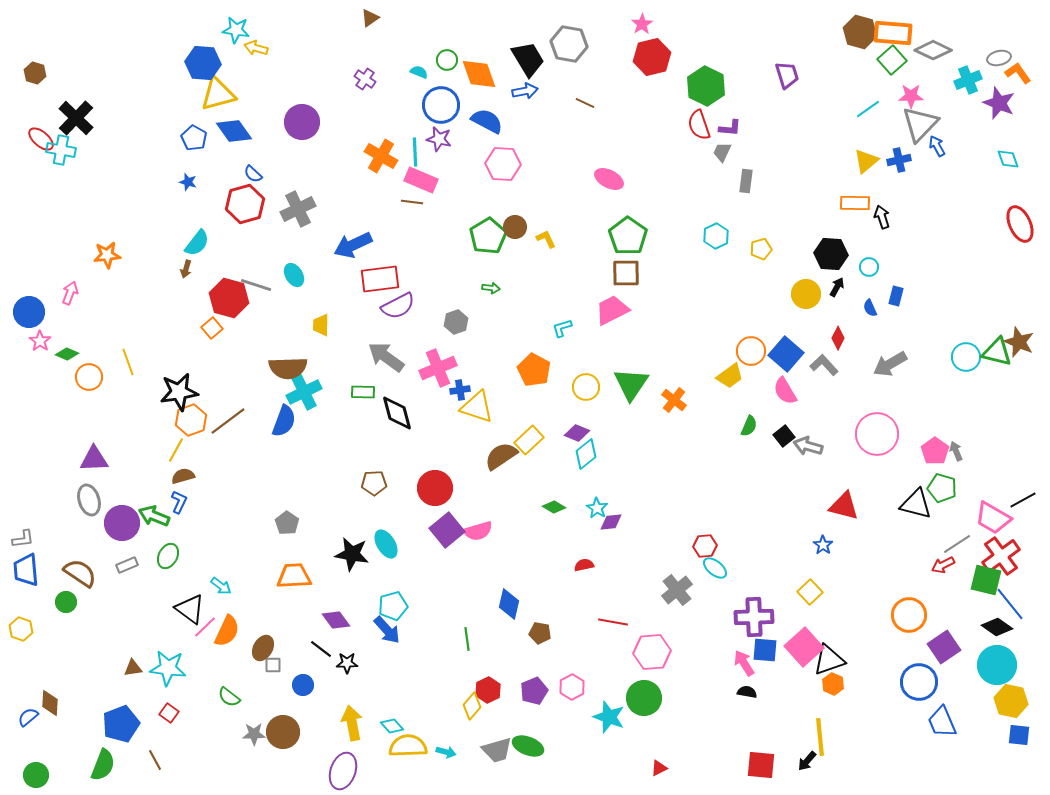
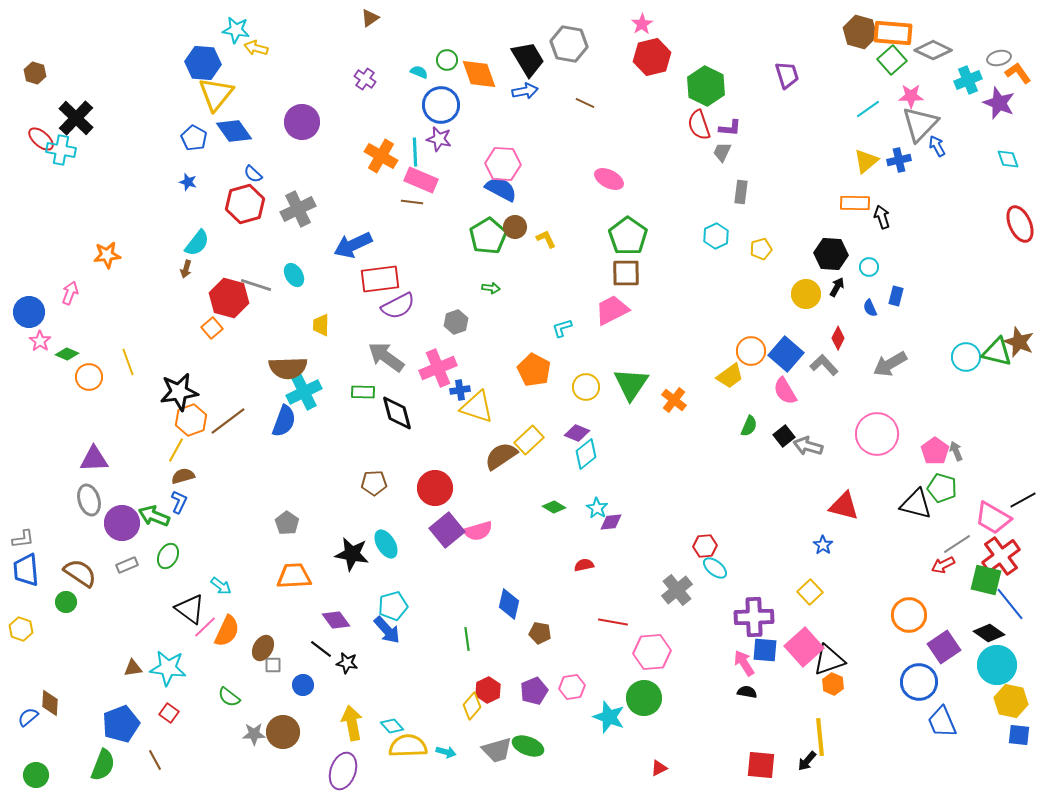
yellow triangle at (218, 94): moved 2 px left; rotated 36 degrees counterclockwise
blue semicircle at (487, 121): moved 14 px right, 68 px down
gray rectangle at (746, 181): moved 5 px left, 11 px down
black diamond at (997, 627): moved 8 px left, 6 px down
black star at (347, 663): rotated 10 degrees clockwise
pink hexagon at (572, 687): rotated 20 degrees clockwise
